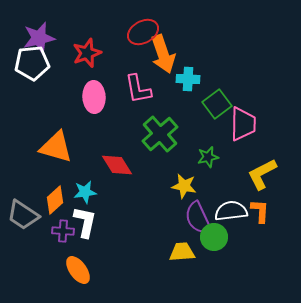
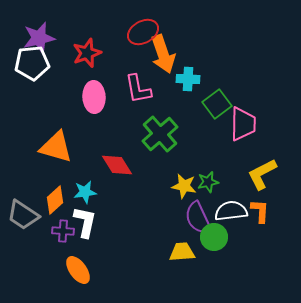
green star: moved 25 px down
